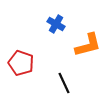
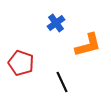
blue cross: moved 1 px up; rotated 24 degrees clockwise
black line: moved 2 px left, 1 px up
